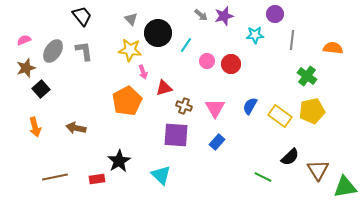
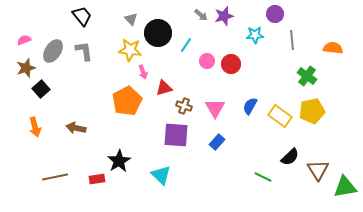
gray line: rotated 12 degrees counterclockwise
